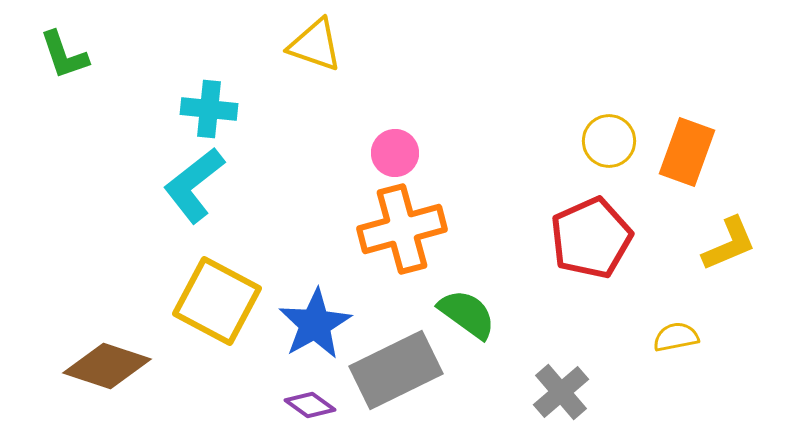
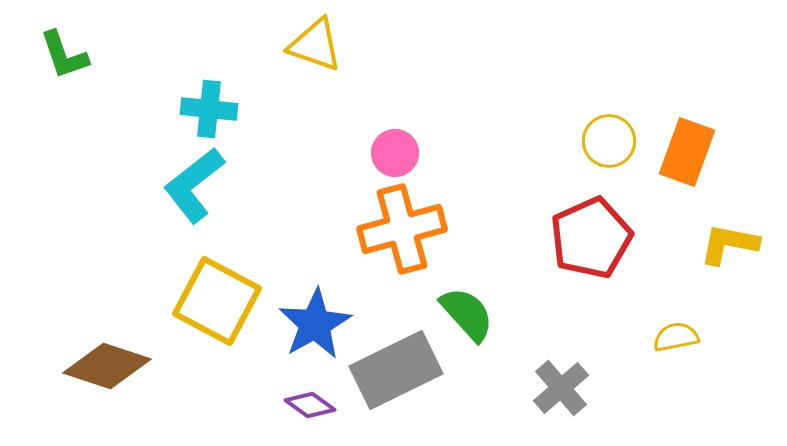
yellow L-shape: rotated 146 degrees counterclockwise
green semicircle: rotated 12 degrees clockwise
gray cross: moved 4 px up
